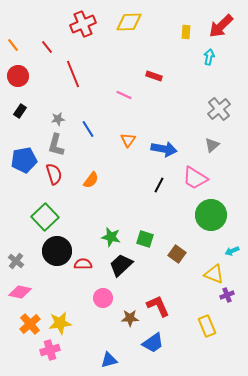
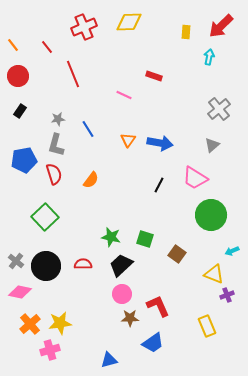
red cross at (83, 24): moved 1 px right, 3 px down
blue arrow at (164, 149): moved 4 px left, 6 px up
black circle at (57, 251): moved 11 px left, 15 px down
pink circle at (103, 298): moved 19 px right, 4 px up
